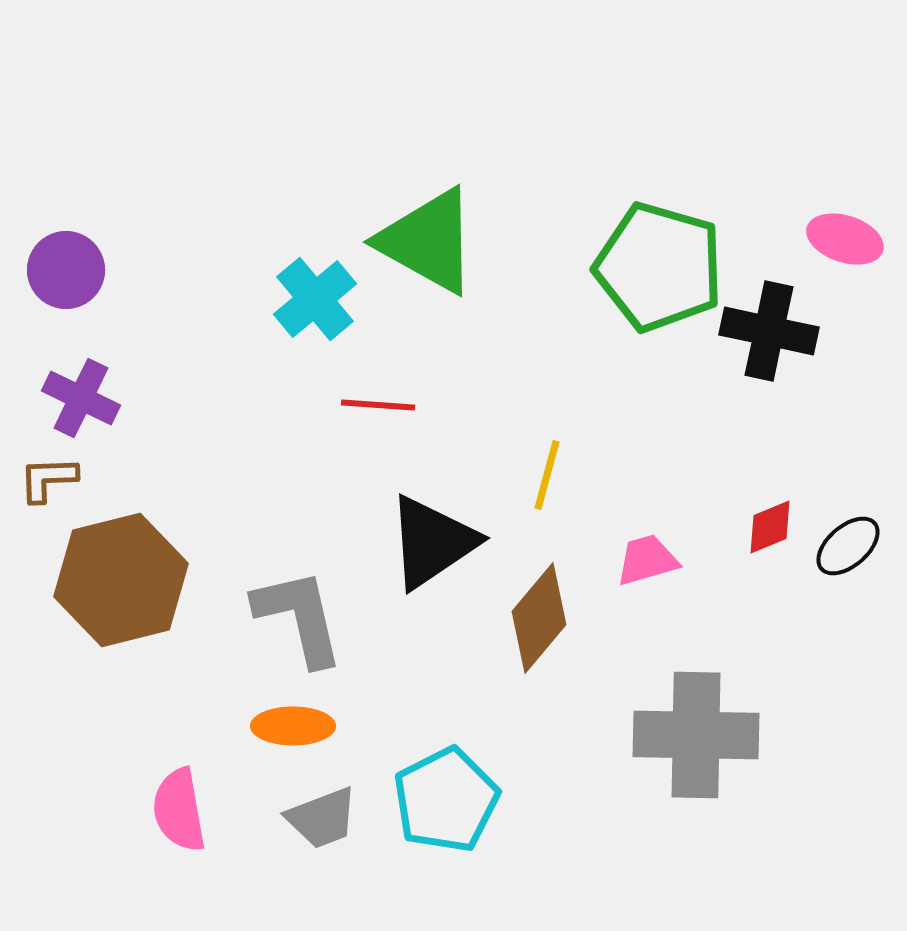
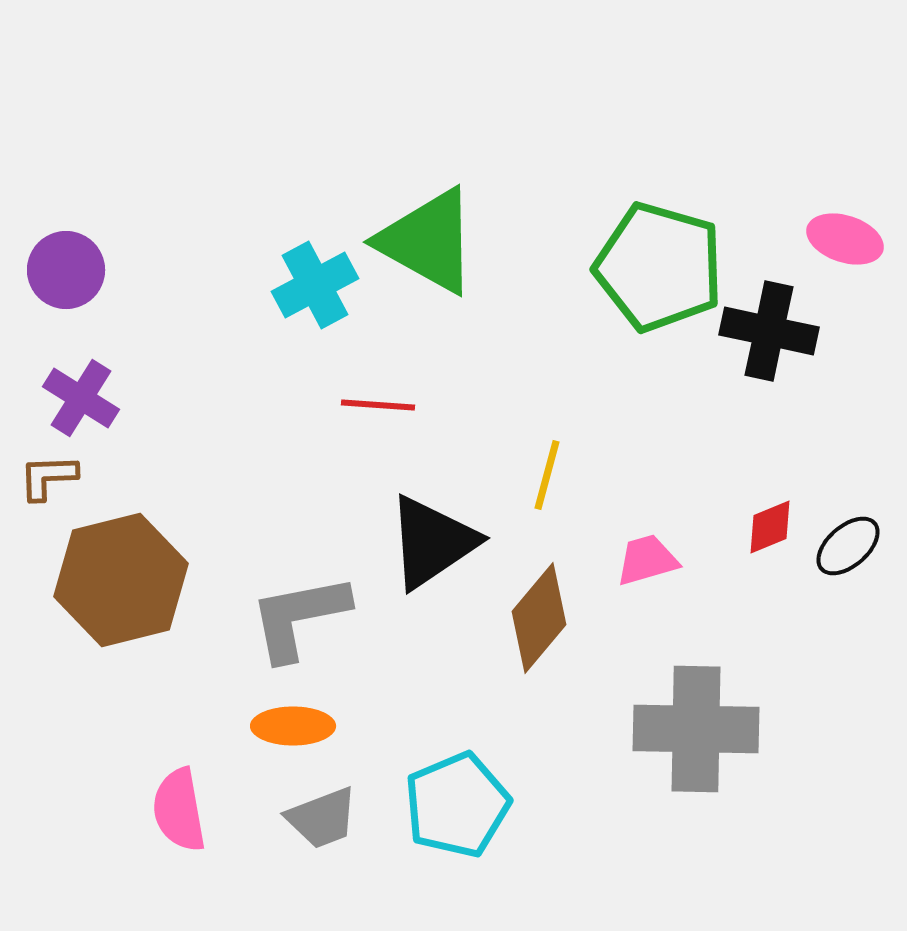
cyan cross: moved 14 px up; rotated 12 degrees clockwise
purple cross: rotated 6 degrees clockwise
brown L-shape: moved 2 px up
gray L-shape: rotated 88 degrees counterclockwise
gray cross: moved 6 px up
cyan pentagon: moved 11 px right, 5 px down; rotated 4 degrees clockwise
